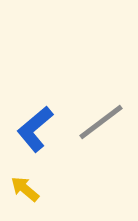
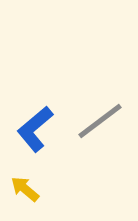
gray line: moved 1 px left, 1 px up
